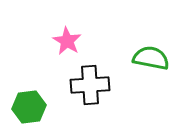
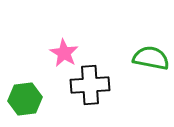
pink star: moved 3 px left, 12 px down
green hexagon: moved 4 px left, 8 px up
